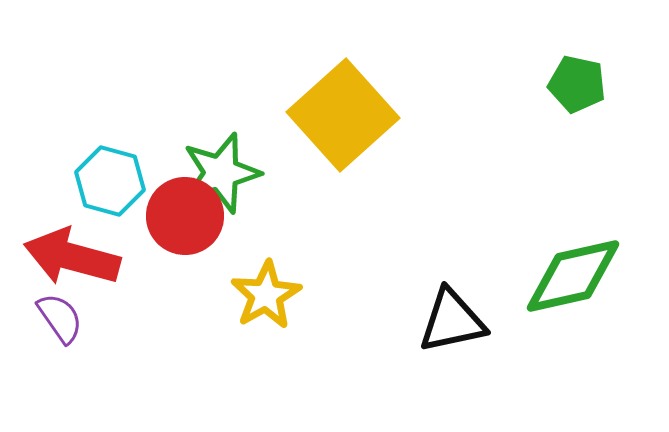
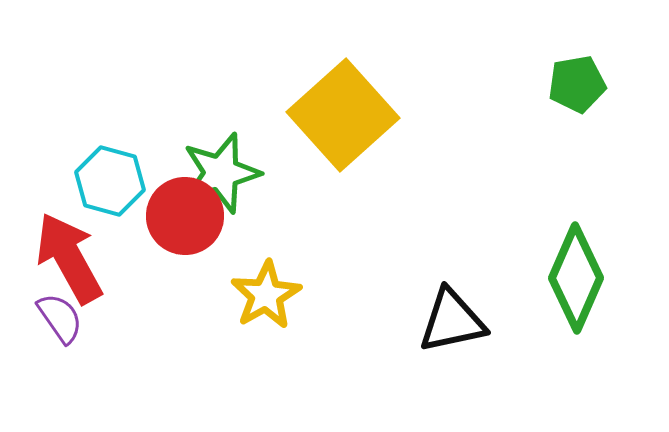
green pentagon: rotated 22 degrees counterclockwise
red arrow: moved 3 px left, 1 px down; rotated 46 degrees clockwise
green diamond: moved 3 px right, 2 px down; rotated 54 degrees counterclockwise
